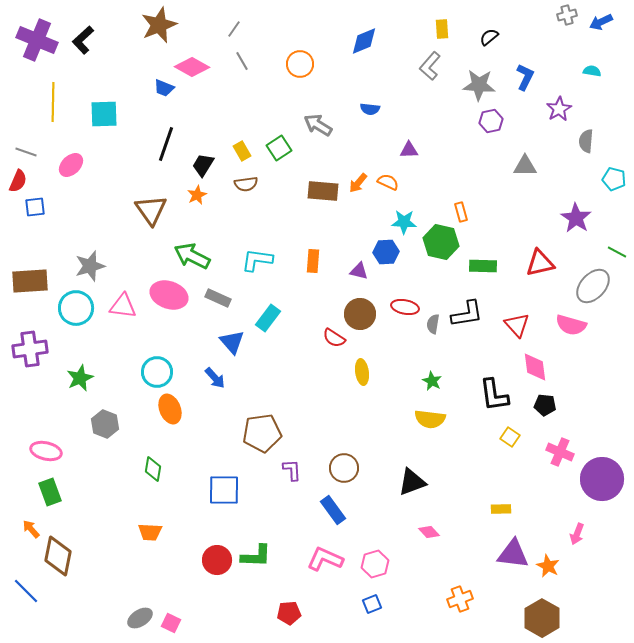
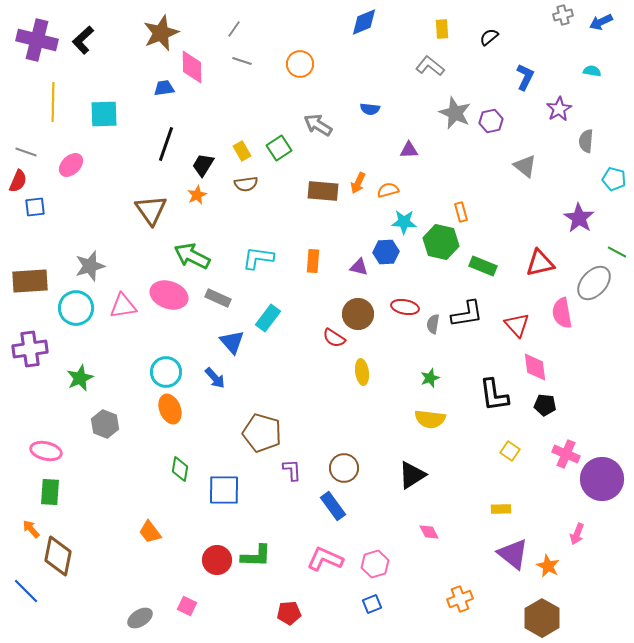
gray cross at (567, 15): moved 4 px left
brown star at (159, 25): moved 2 px right, 8 px down
purple cross at (37, 40): rotated 9 degrees counterclockwise
blue diamond at (364, 41): moved 19 px up
gray line at (242, 61): rotated 42 degrees counterclockwise
gray L-shape at (430, 66): rotated 88 degrees clockwise
pink diamond at (192, 67): rotated 60 degrees clockwise
gray star at (479, 85): moved 24 px left, 28 px down; rotated 20 degrees clockwise
blue trapezoid at (164, 88): rotated 150 degrees clockwise
gray triangle at (525, 166): rotated 40 degrees clockwise
orange semicircle at (388, 182): moved 8 px down; rotated 40 degrees counterclockwise
orange arrow at (358, 183): rotated 15 degrees counterclockwise
purple star at (576, 218): moved 3 px right
cyan L-shape at (257, 260): moved 1 px right, 2 px up
green rectangle at (483, 266): rotated 20 degrees clockwise
purple triangle at (359, 271): moved 4 px up
gray ellipse at (593, 286): moved 1 px right, 3 px up
pink triangle at (123, 306): rotated 16 degrees counterclockwise
brown circle at (360, 314): moved 2 px left
pink semicircle at (571, 325): moved 9 px left, 12 px up; rotated 64 degrees clockwise
cyan circle at (157, 372): moved 9 px right
green star at (432, 381): moved 2 px left, 3 px up; rotated 24 degrees clockwise
brown pentagon at (262, 433): rotated 24 degrees clockwise
yellow square at (510, 437): moved 14 px down
pink cross at (560, 452): moved 6 px right, 2 px down
green diamond at (153, 469): moved 27 px right
black triangle at (412, 482): moved 7 px up; rotated 12 degrees counterclockwise
green rectangle at (50, 492): rotated 24 degrees clockwise
blue rectangle at (333, 510): moved 4 px up
orange trapezoid at (150, 532): rotated 50 degrees clockwise
pink diamond at (429, 532): rotated 15 degrees clockwise
purple triangle at (513, 554): rotated 32 degrees clockwise
pink square at (171, 623): moved 16 px right, 17 px up
